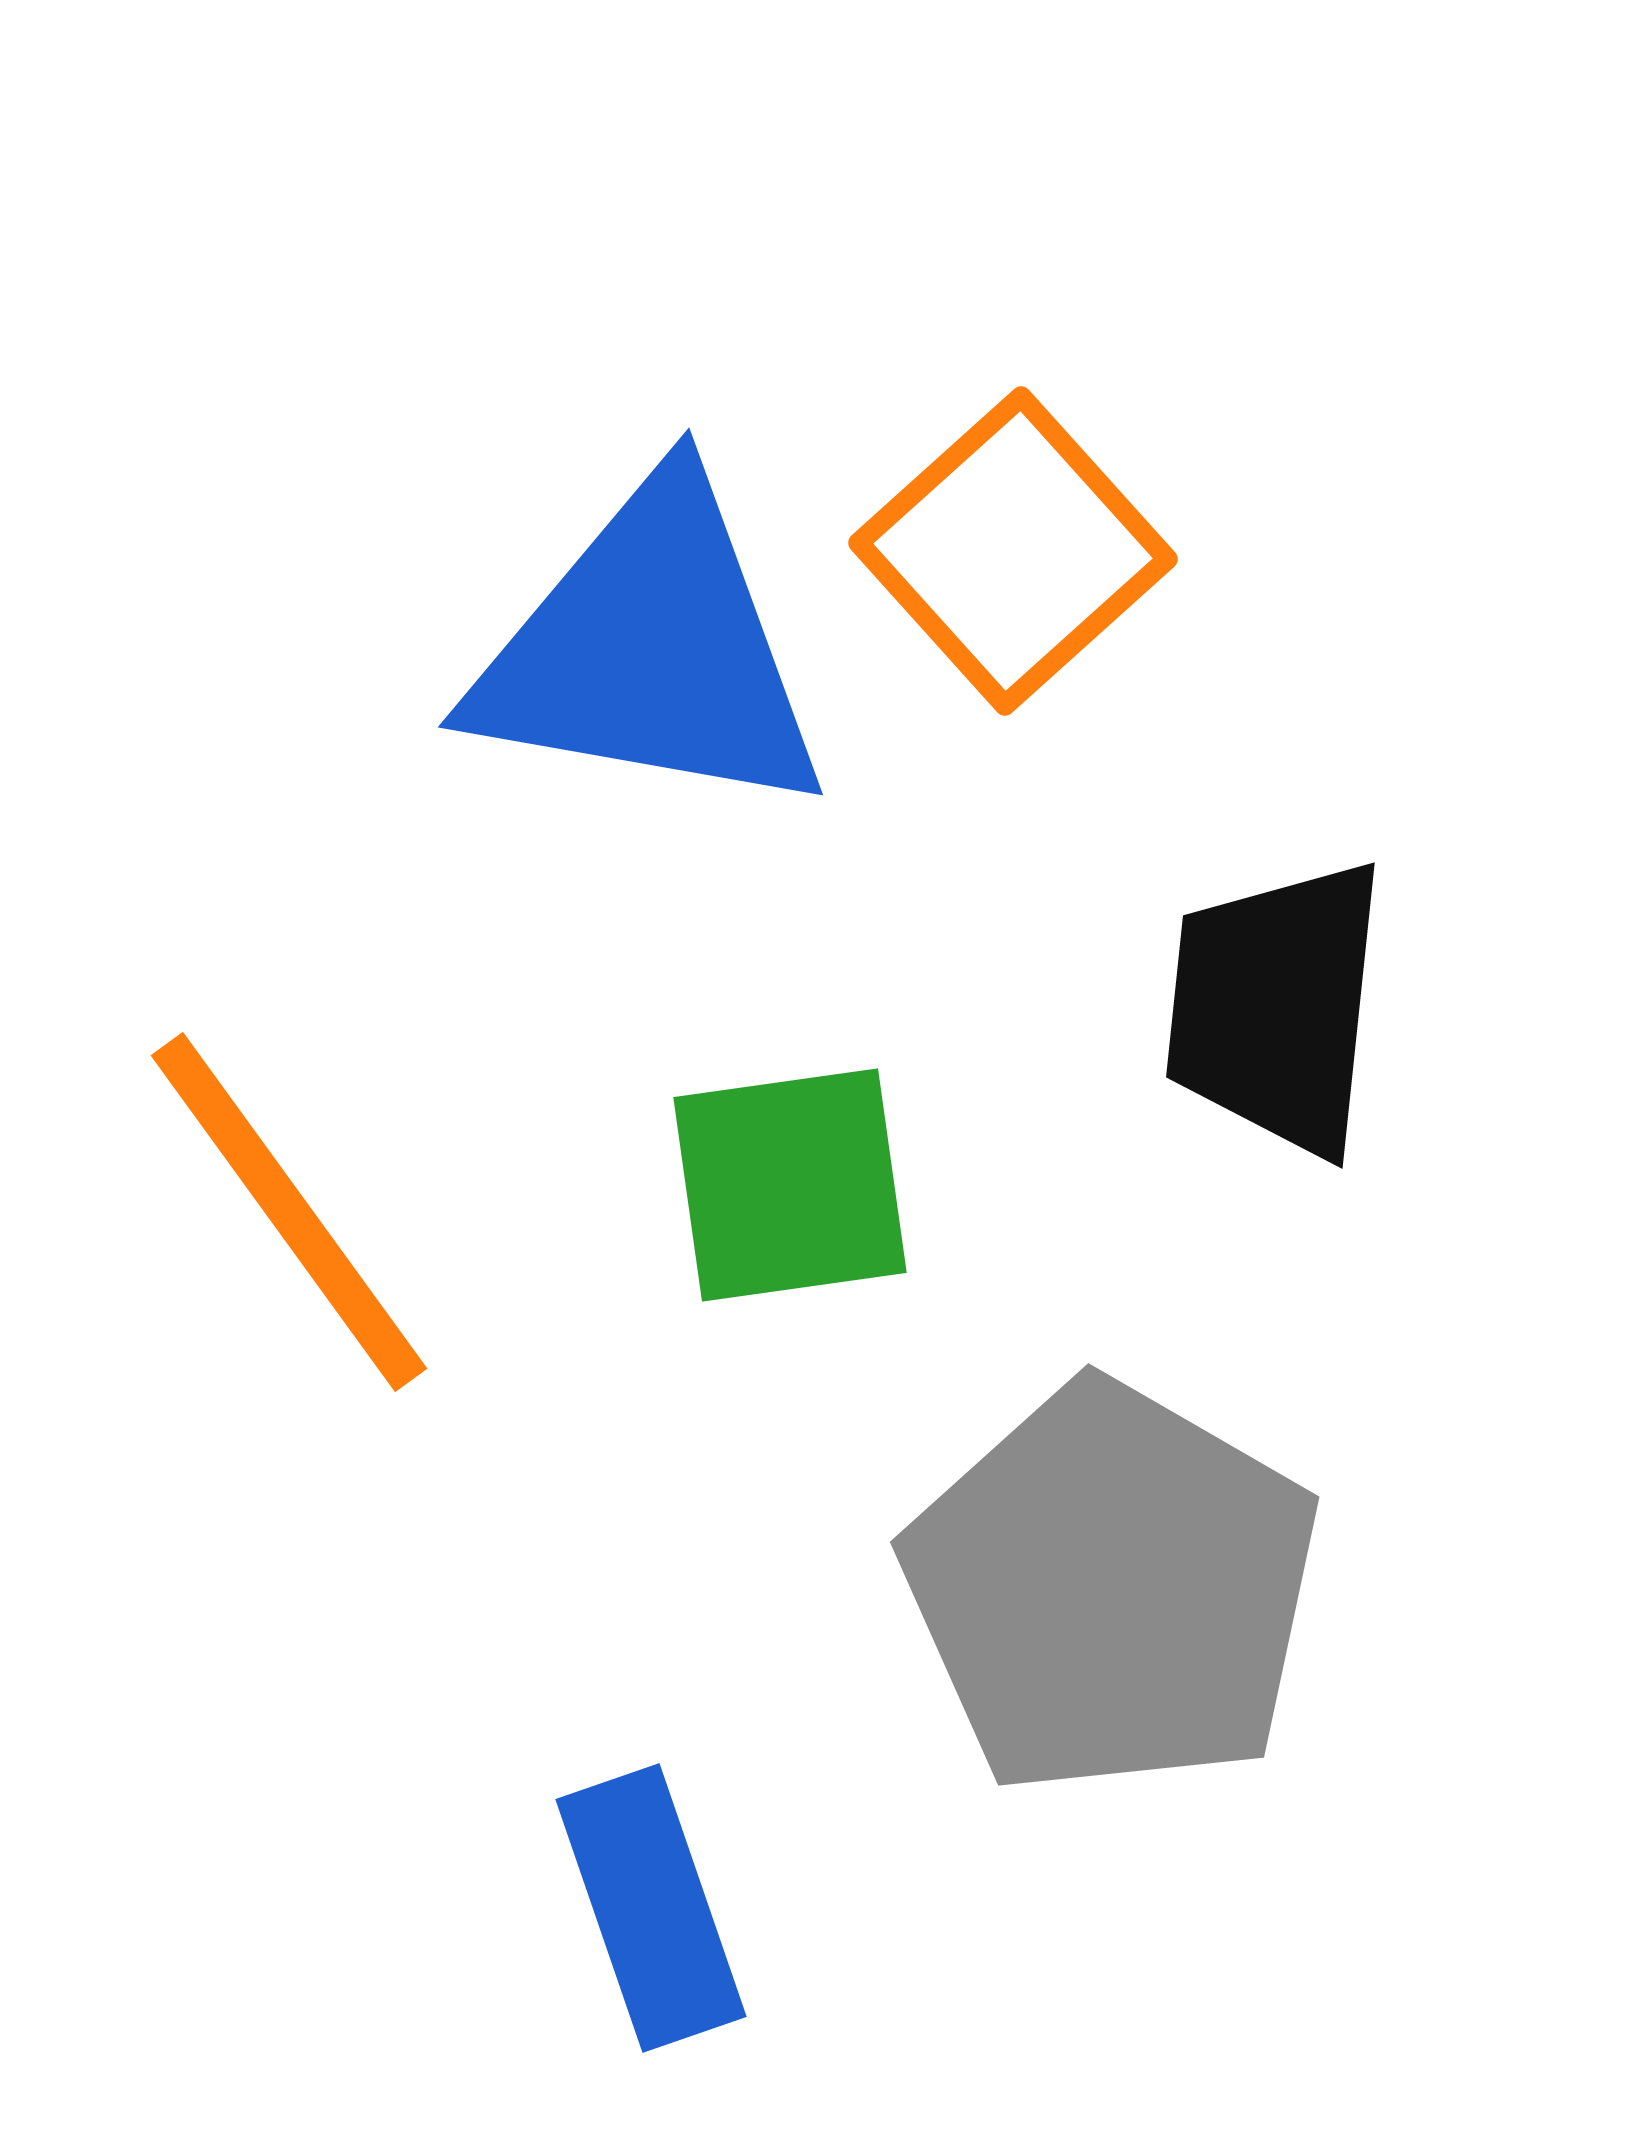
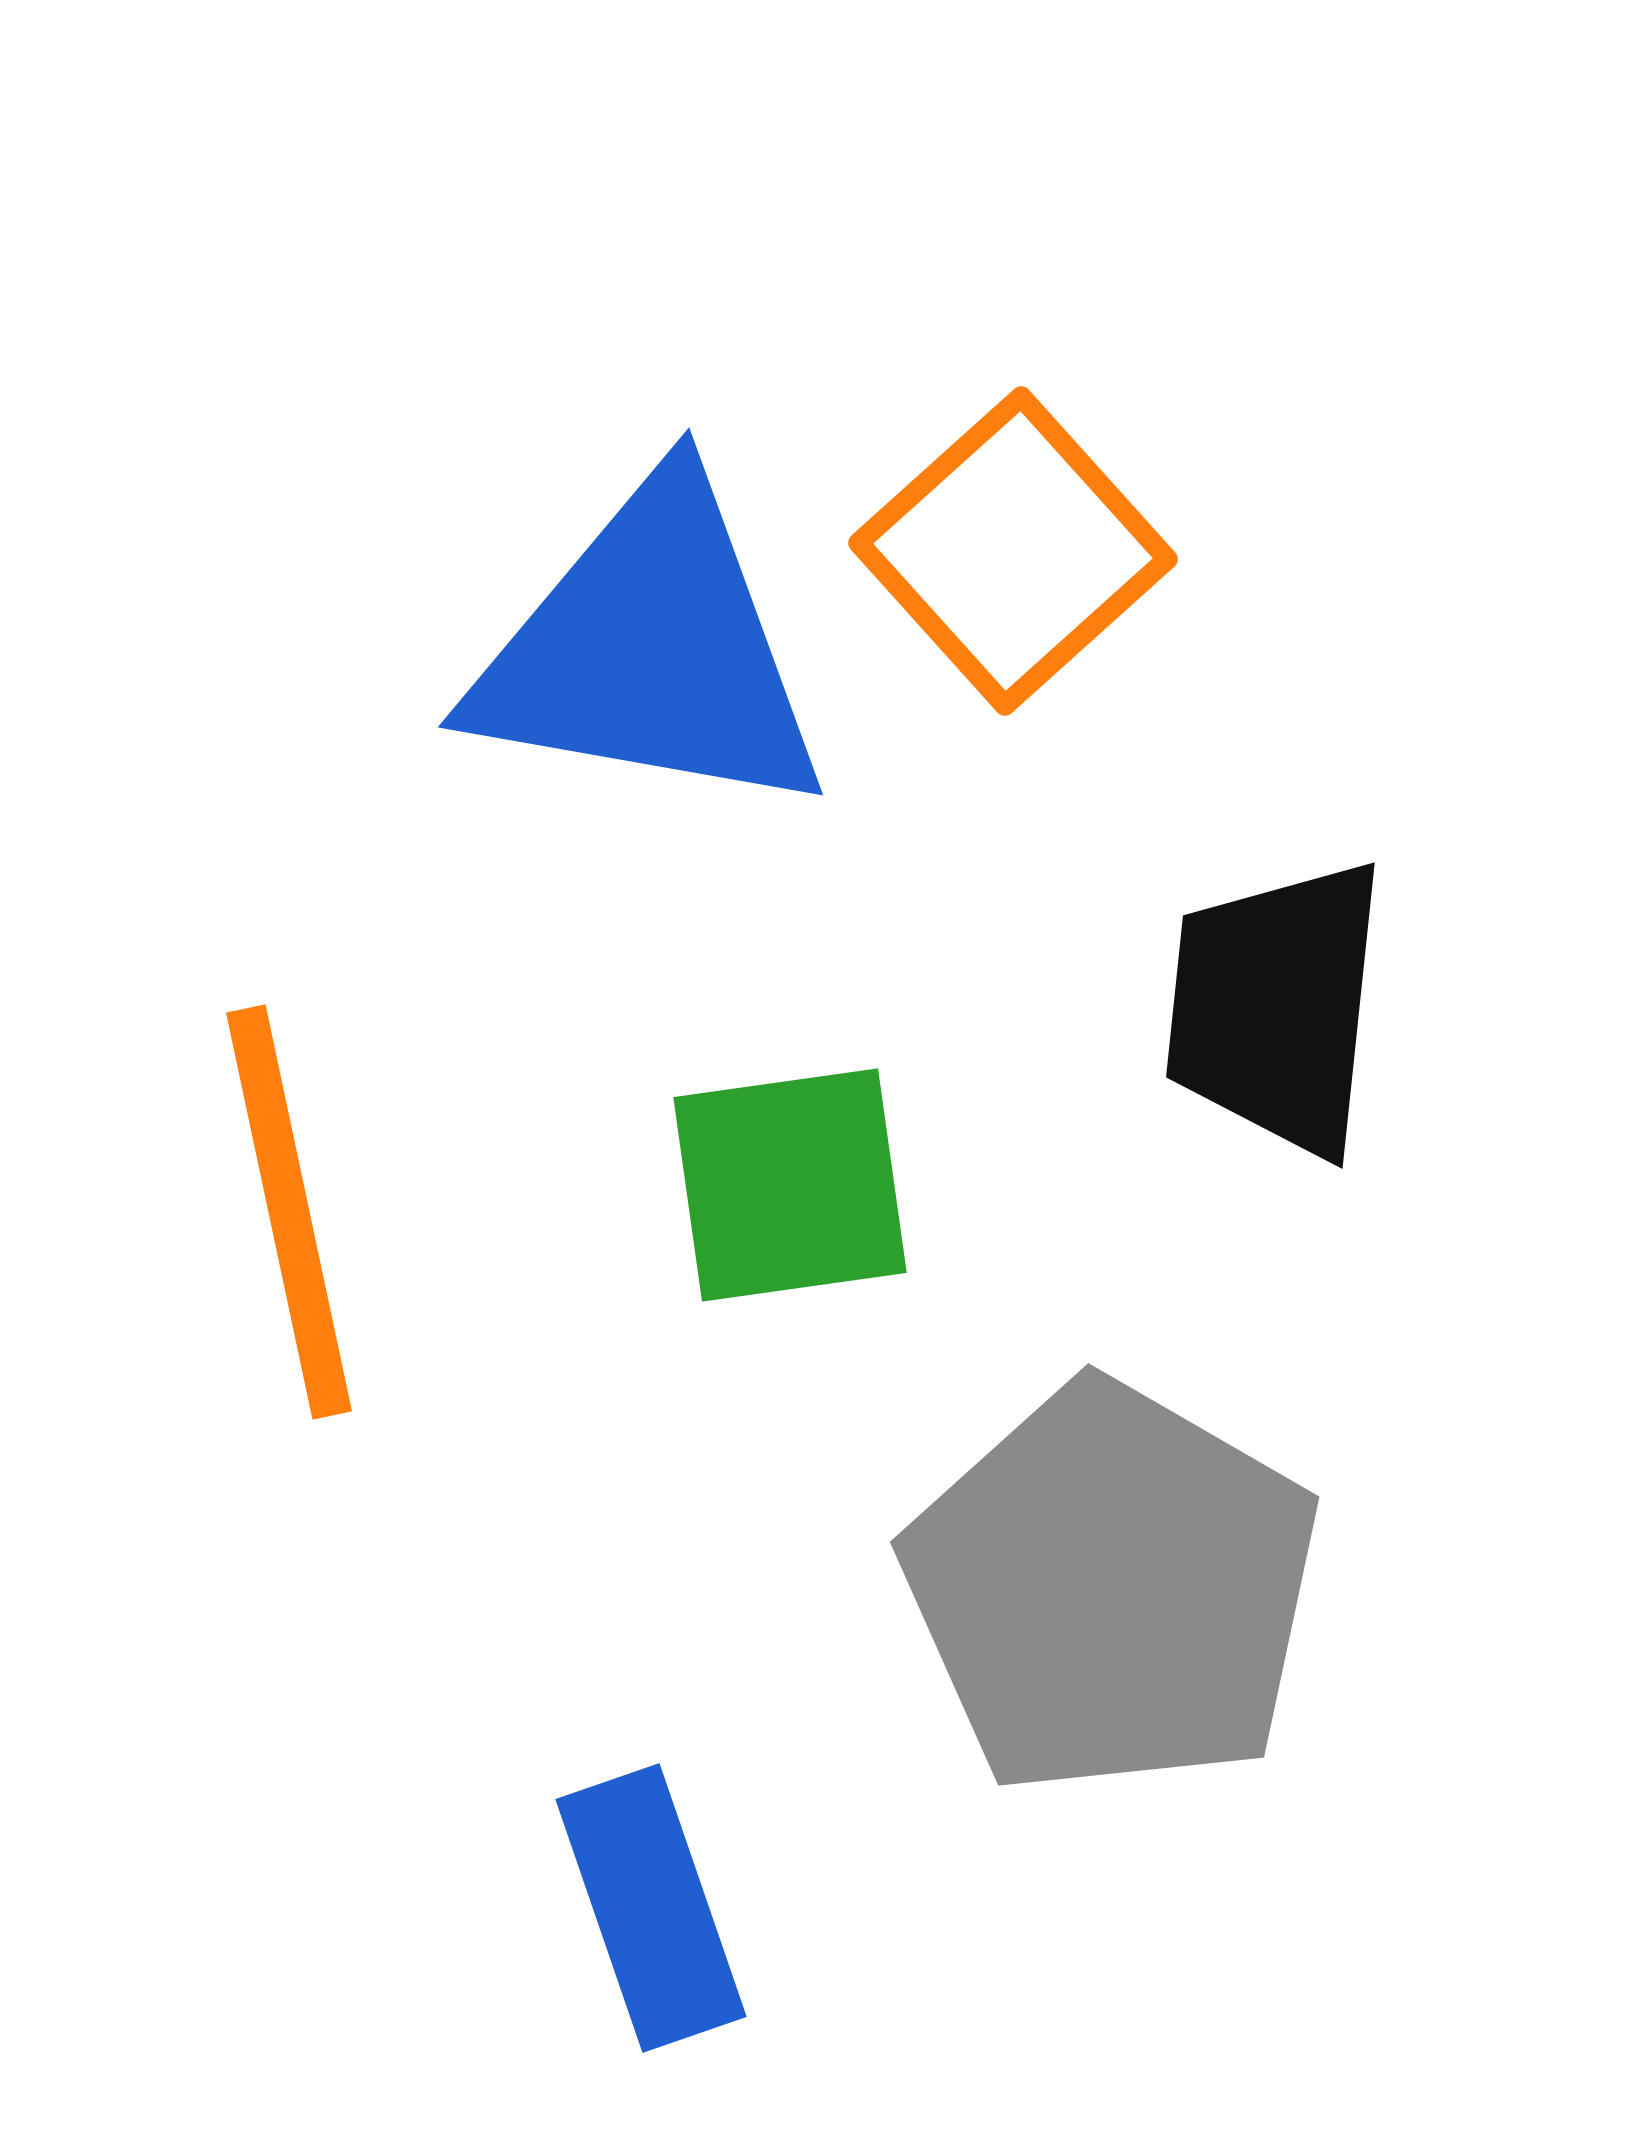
orange line: rotated 24 degrees clockwise
